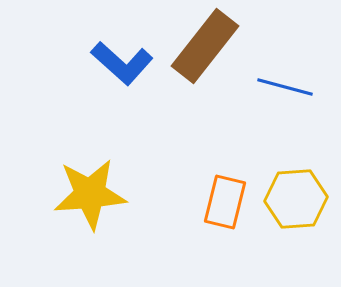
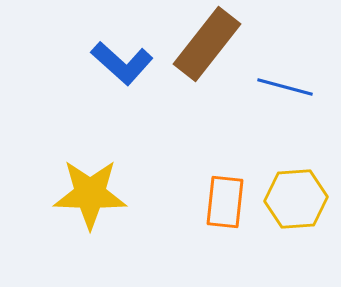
brown rectangle: moved 2 px right, 2 px up
yellow star: rotated 6 degrees clockwise
orange rectangle: rotated 8 degrees counterclockwise
